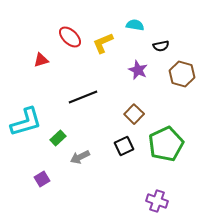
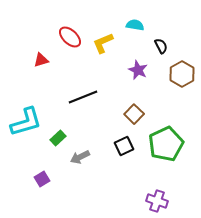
black semicircle: rotated 105 degrees counterclockwise
brown hexagon: rotated 15 degrees clockwise
